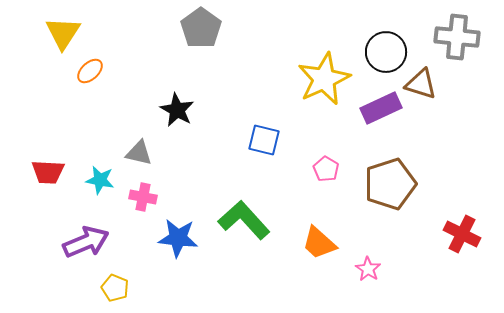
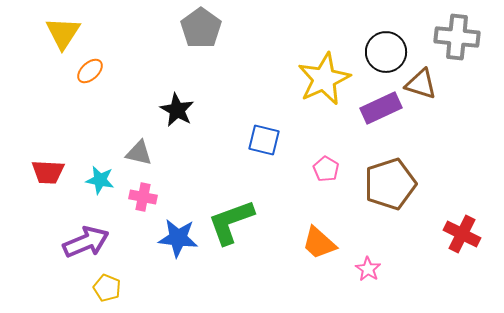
green L-shape: moved 13 px left, 2 px down; rotated 68 degrees counterclockwise
yellow pentagon: moved 8 px left
